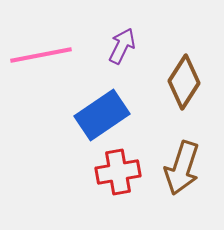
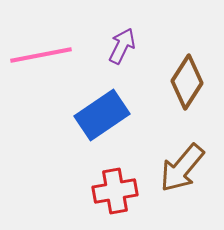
brown diamond: moved 3 px right
brown arrow: rotated 22 degrees clockwise
red cross: moved 3 px left, 19 px down
